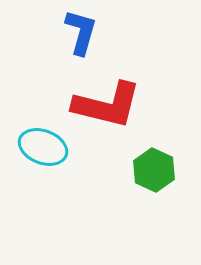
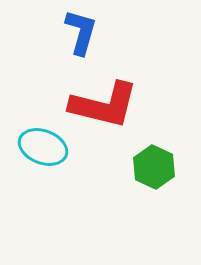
red L-shape: moved 3 px left
green hexagon: moved 3 px up
